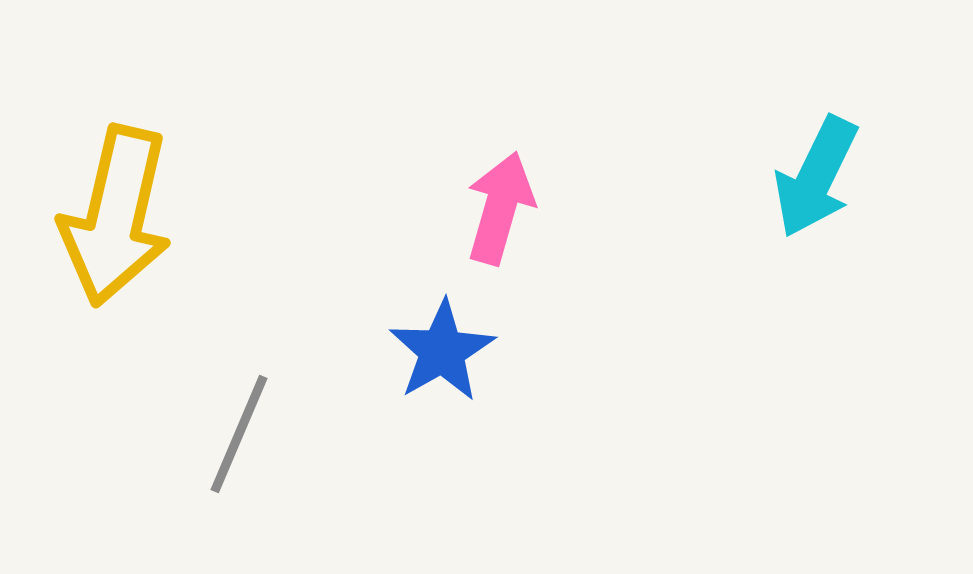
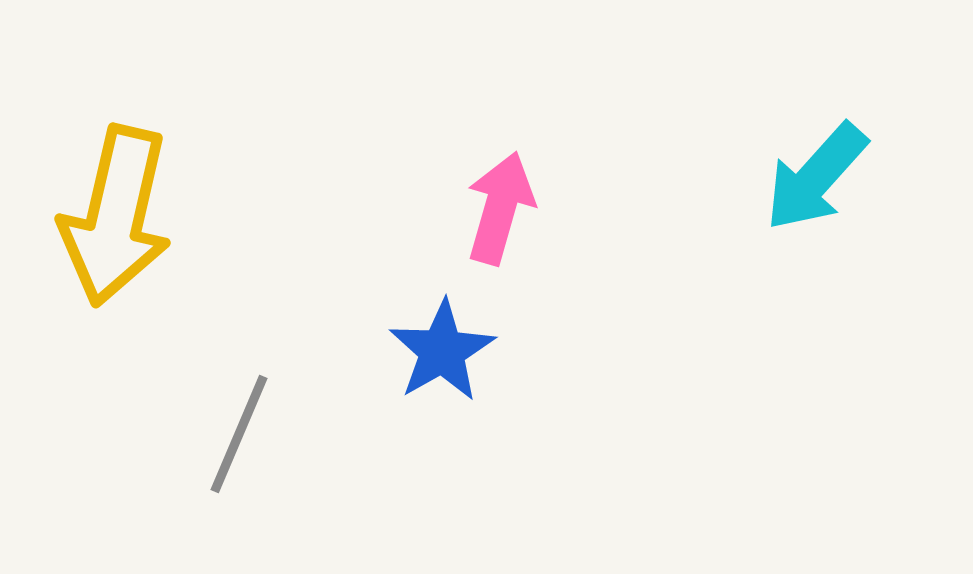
cyan arrow: rotated 16 degrees clockwise
